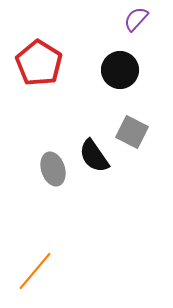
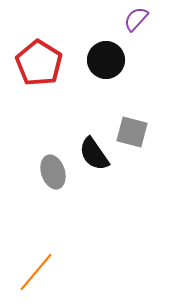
black circle: moved 14 px left, 10 px up
gray square: rotated 12 degrees counterclockwise
black semicircle: moved 2 px up
gray ellipse: moved 3 px down
orange line: moved 1 px right, 1 px down
